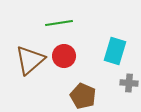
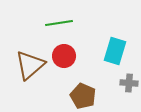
brown triangle: moved 5 px down
